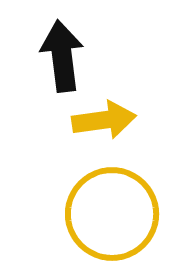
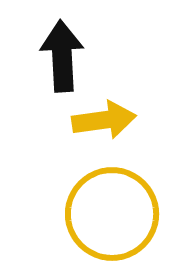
black arrow: rotated 4 degrees clockwise
